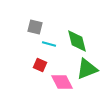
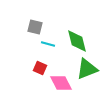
cyan line: moved 1 px left
red square: moved 3 px down
pink diamond: moved 1 px left, 1 px down
